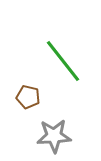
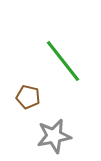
gray star: rotated 8 degrees counterclockwise
